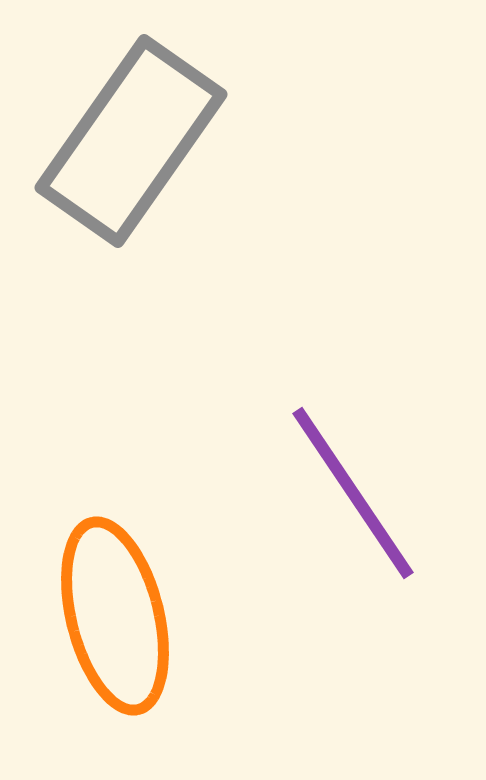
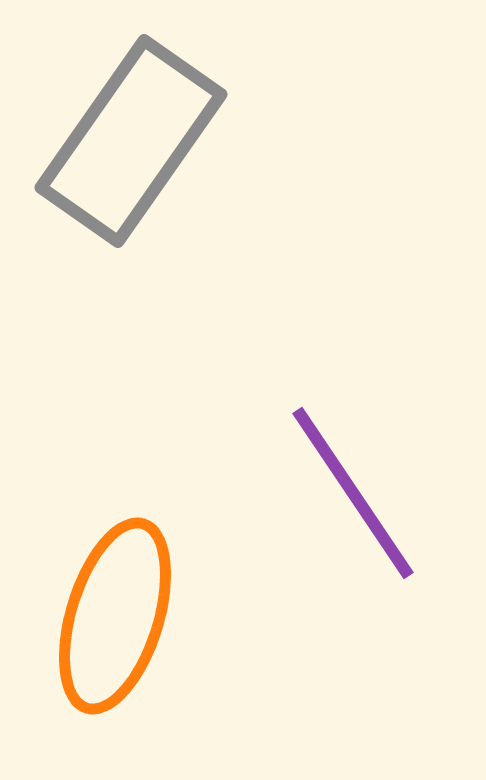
orange ellipse: rotated 31 degrees clockwise
